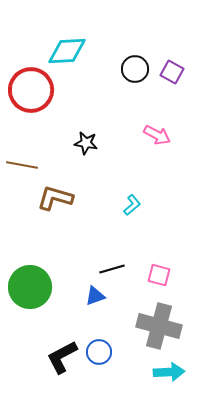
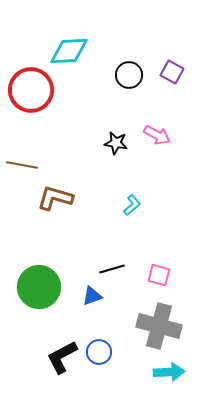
cyan diamond: moved 2 px right
black circle: moved 6 px left, 6 px down
black star: moved 30 px right
green circle: moved 9 px right
blue triangle: moved 3 px left
